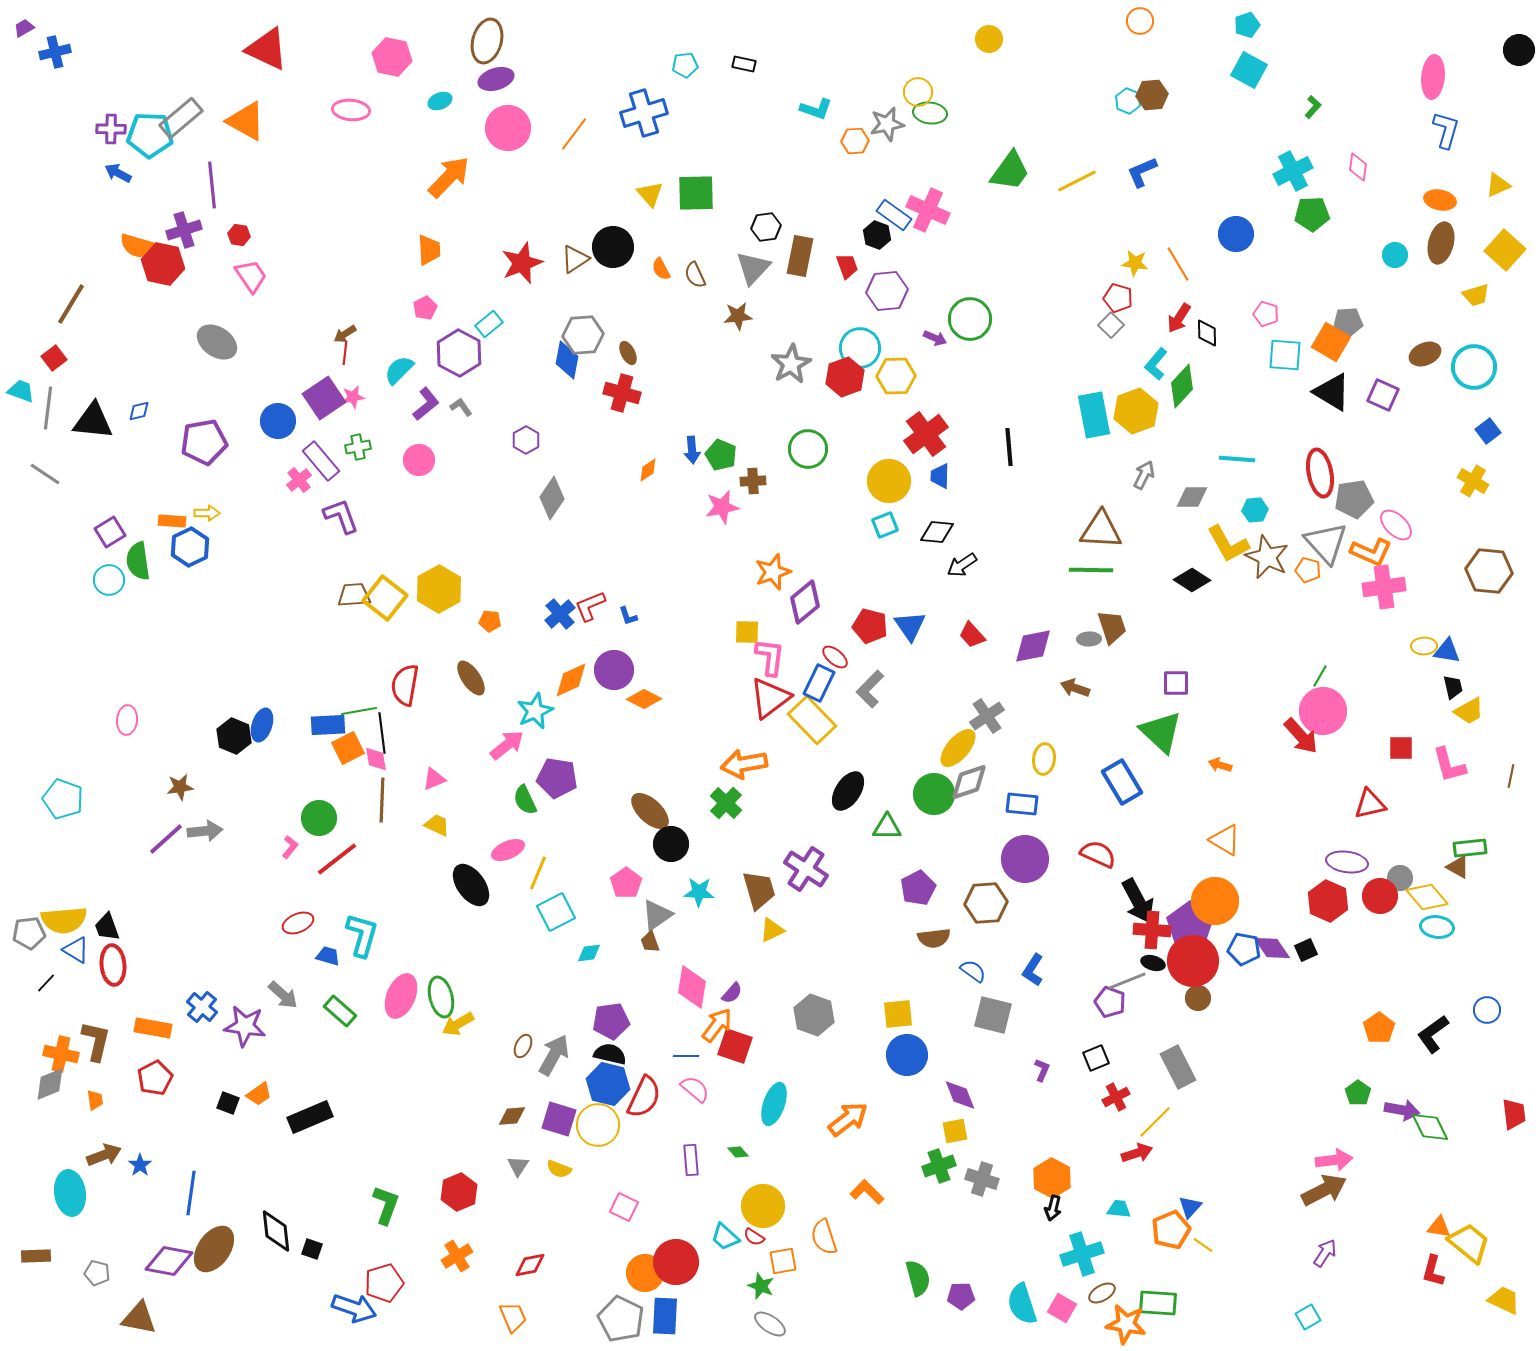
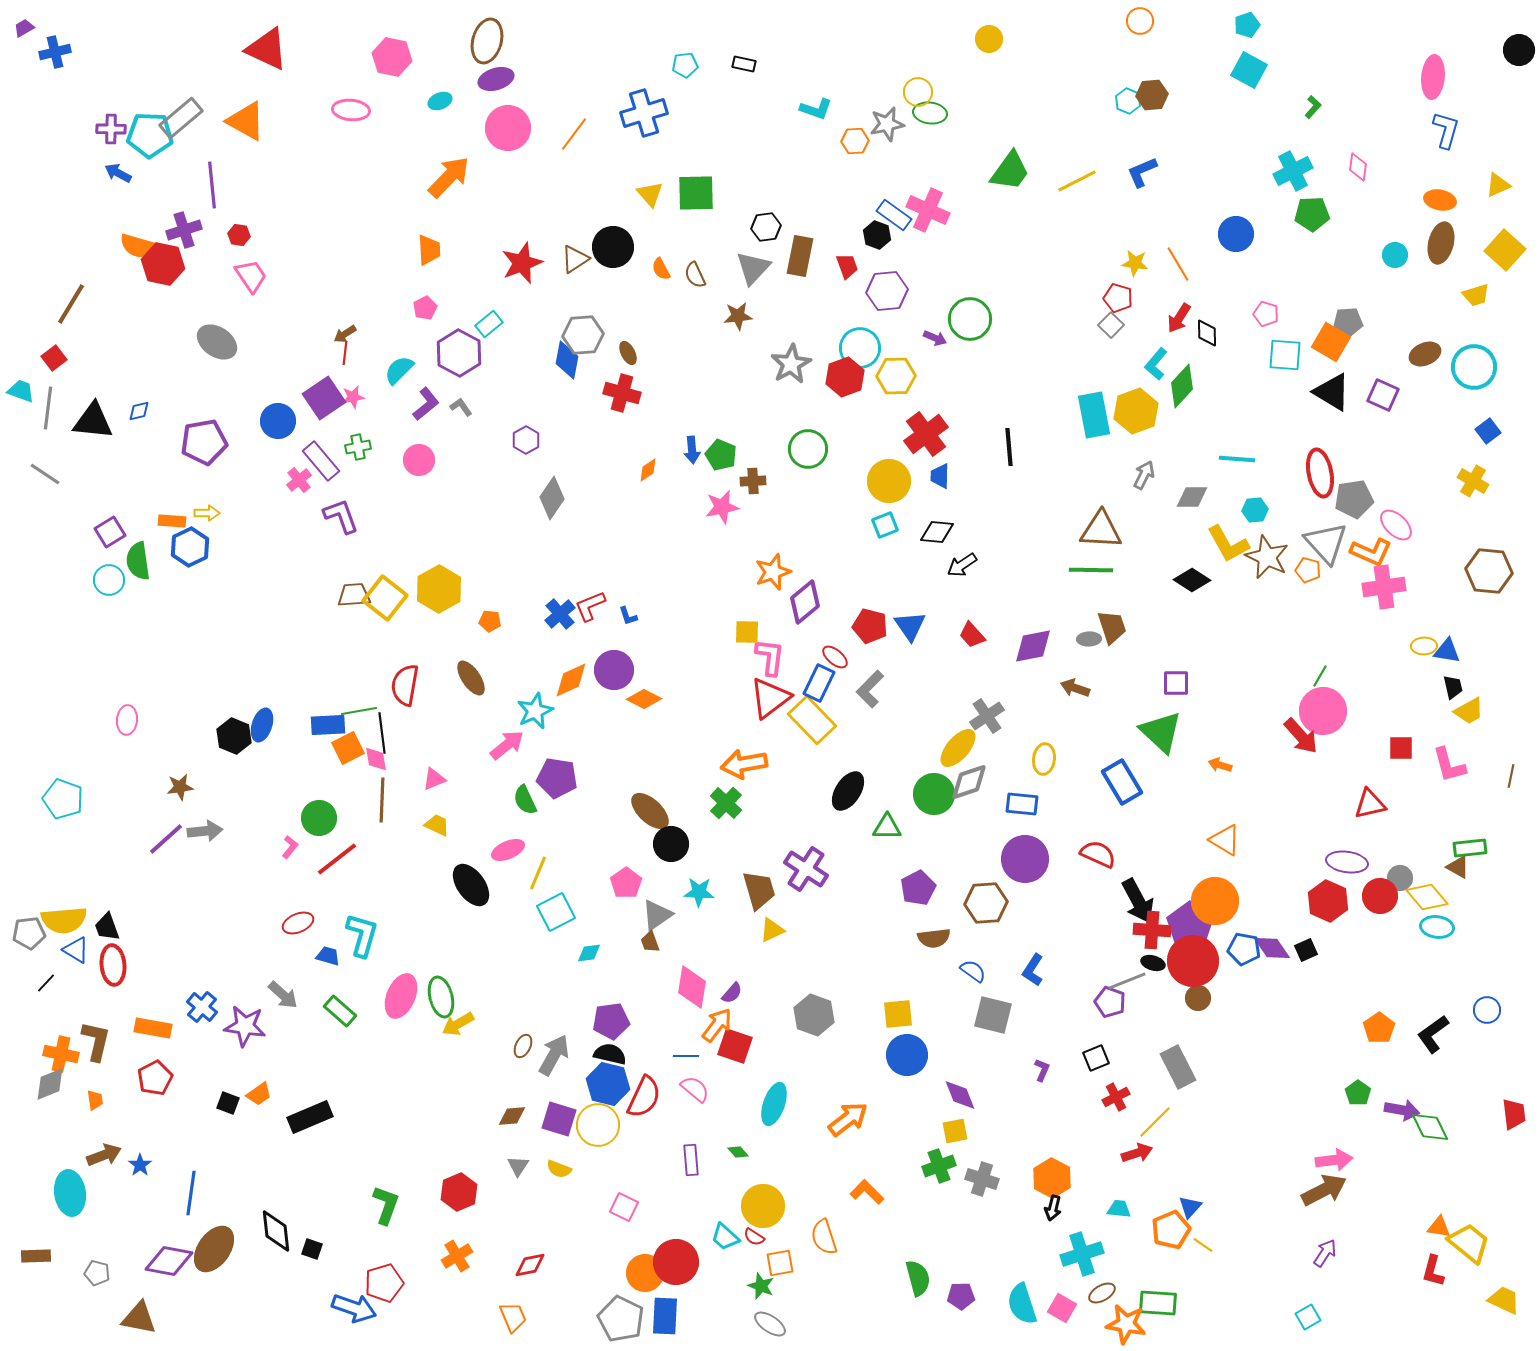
orange square at (783, 1261): moved 3 px left, 2 px down
